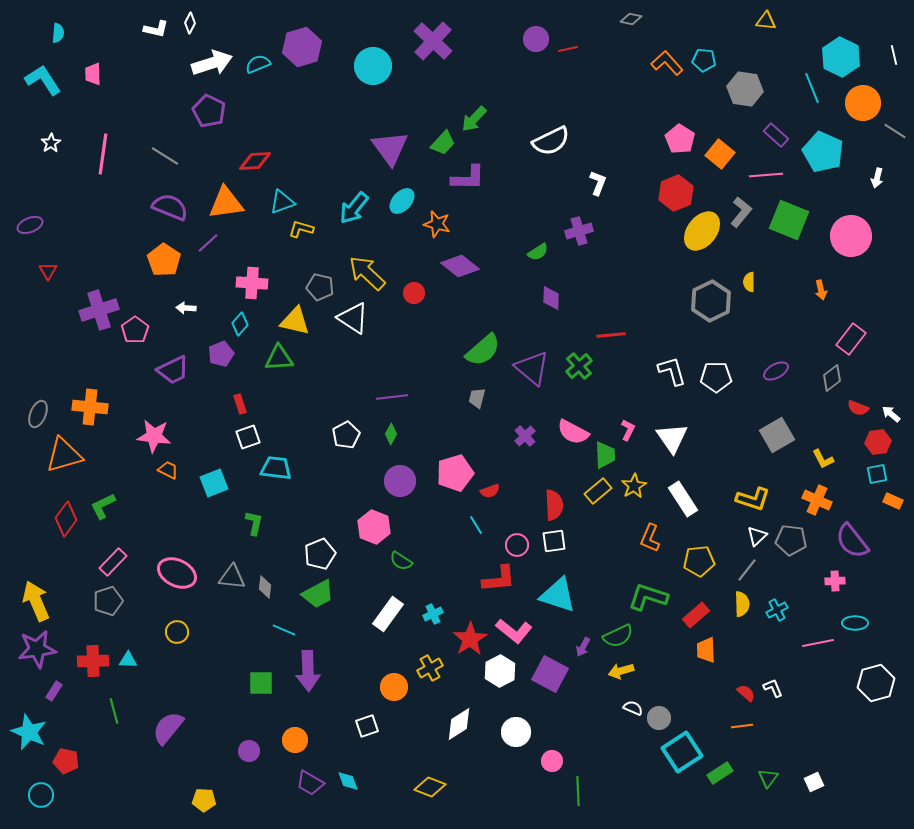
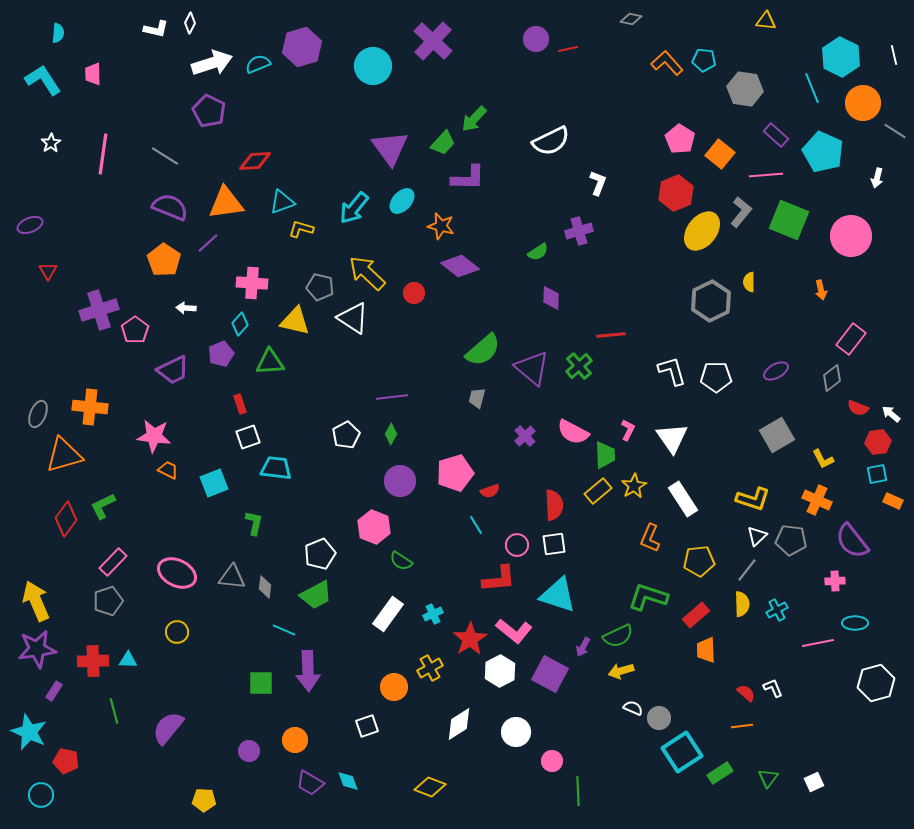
orange star at (437, 224): moved 4 px right, 2 px down
green triangle at (279, 358): moved 9 px left, 4 px down
white square at (554, 541): moved 3 px down
green trapezoid at (318, 594): moved 2 px left, 1 px down
